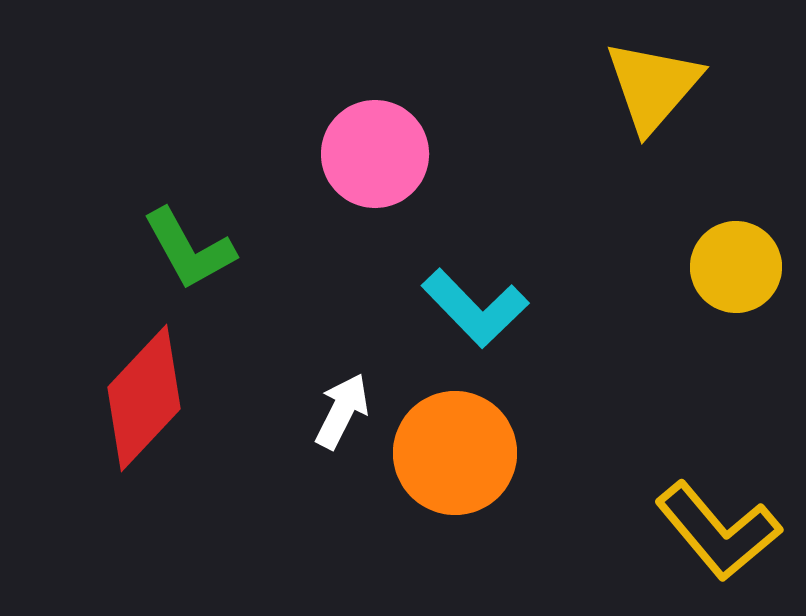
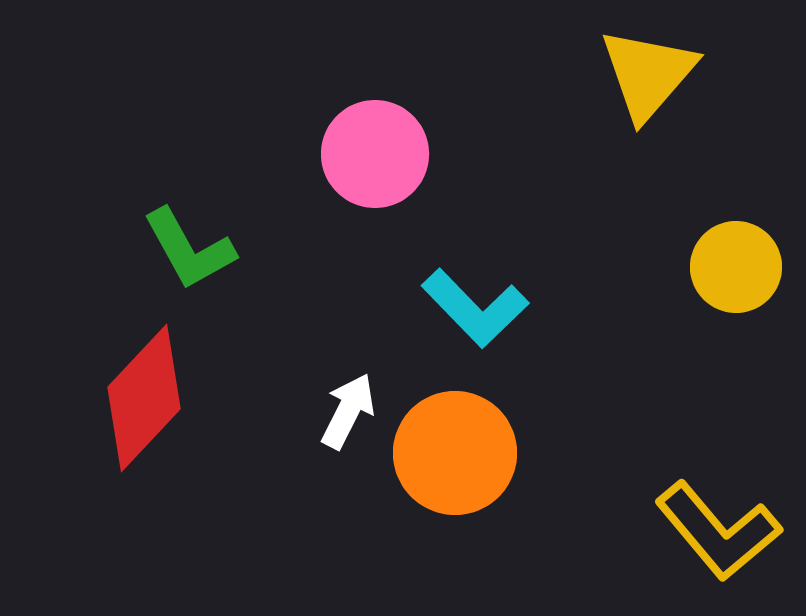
yellow triangle: moved 5 px left, 12 px up
white arrow: moved 6 px right
